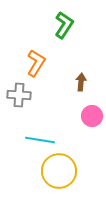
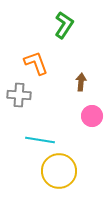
orange L-shape: rotated 52 degrees counterclockwise
